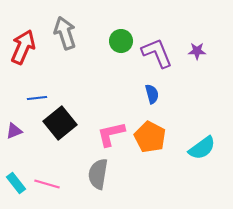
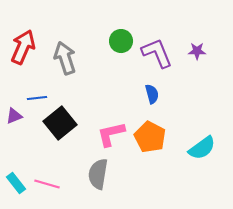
gray arrow: moved 25 px down
purple triangle: moved 15 px up
